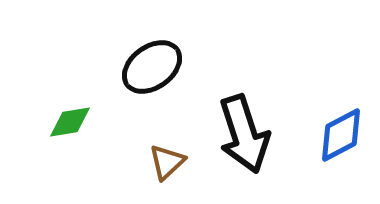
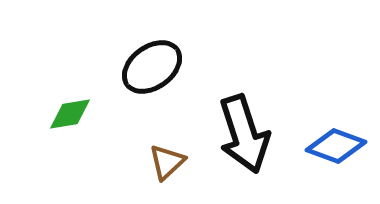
green diamond: moved 8 px up
blue diamond: moved 5 px left, 11 px down; rotated 48 degrees clockwise
